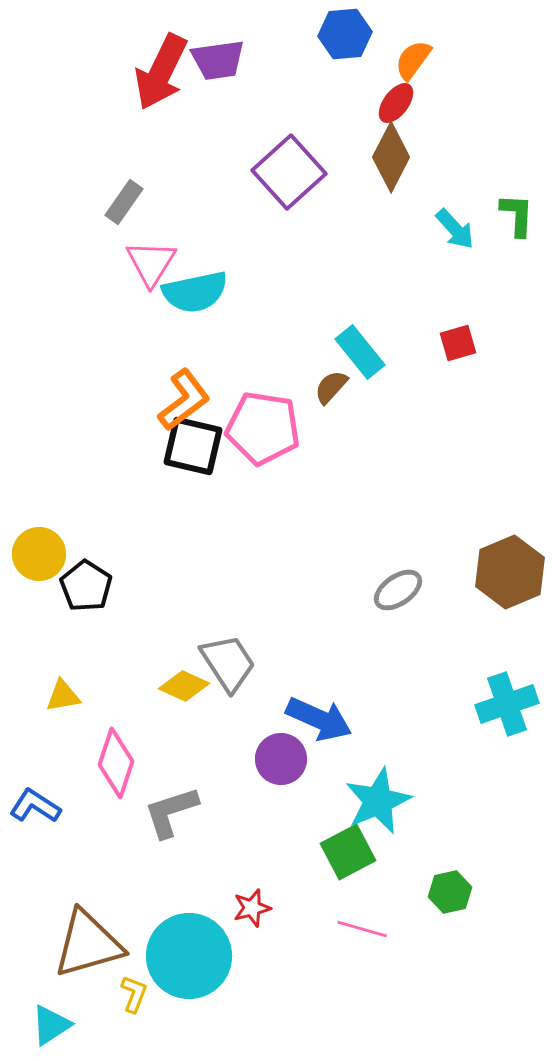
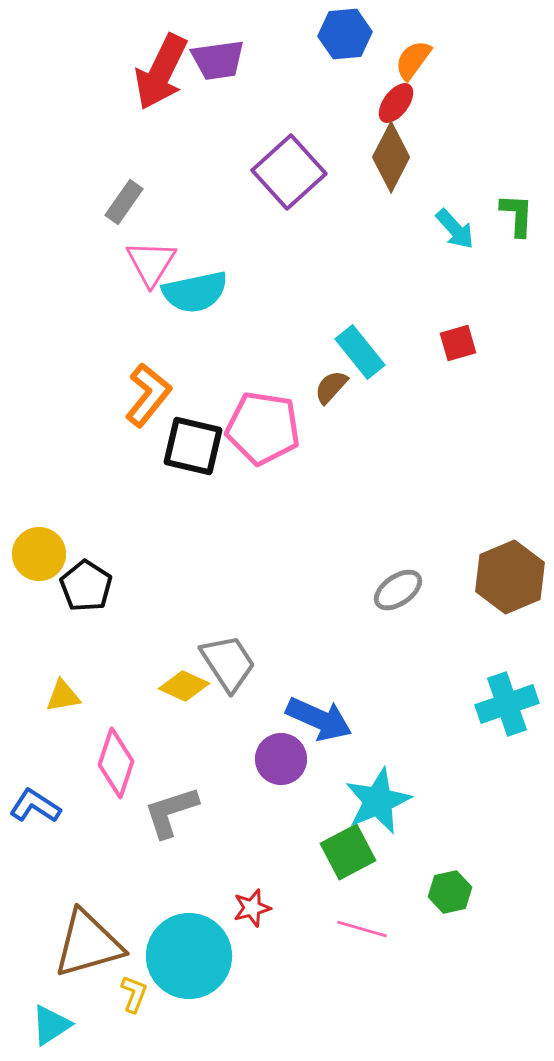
orange L-shape: moved 36 px left, 5 px up; rotated 14 degrees counterclockwise
brown hexagon: moved 5 px down
